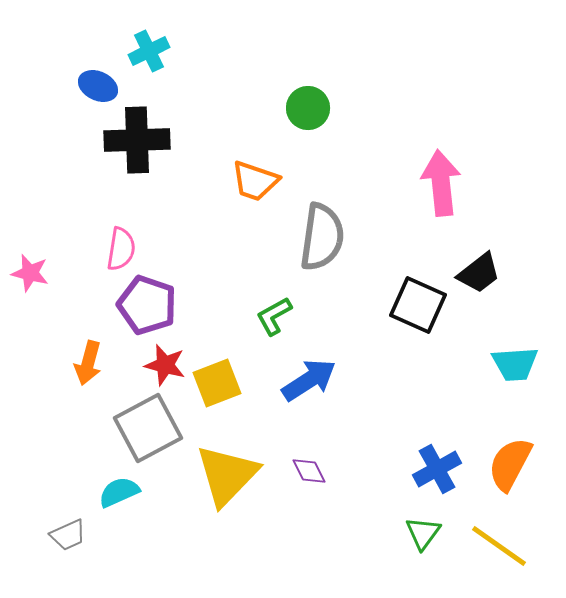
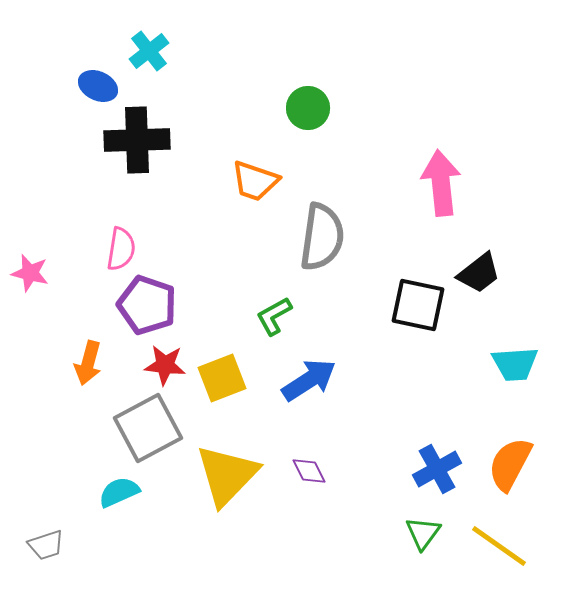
cyan cross: rotated 12 degrees counterclockwise
black square: rotated 12 degrees counterclockwise
red star: rotated 9 degrees counterclockwise
yellow square: moved 5 px right, 5 px up
gray trapezoid: moved 22 px left, 10 px down; rotated 6 degrees clockwise
